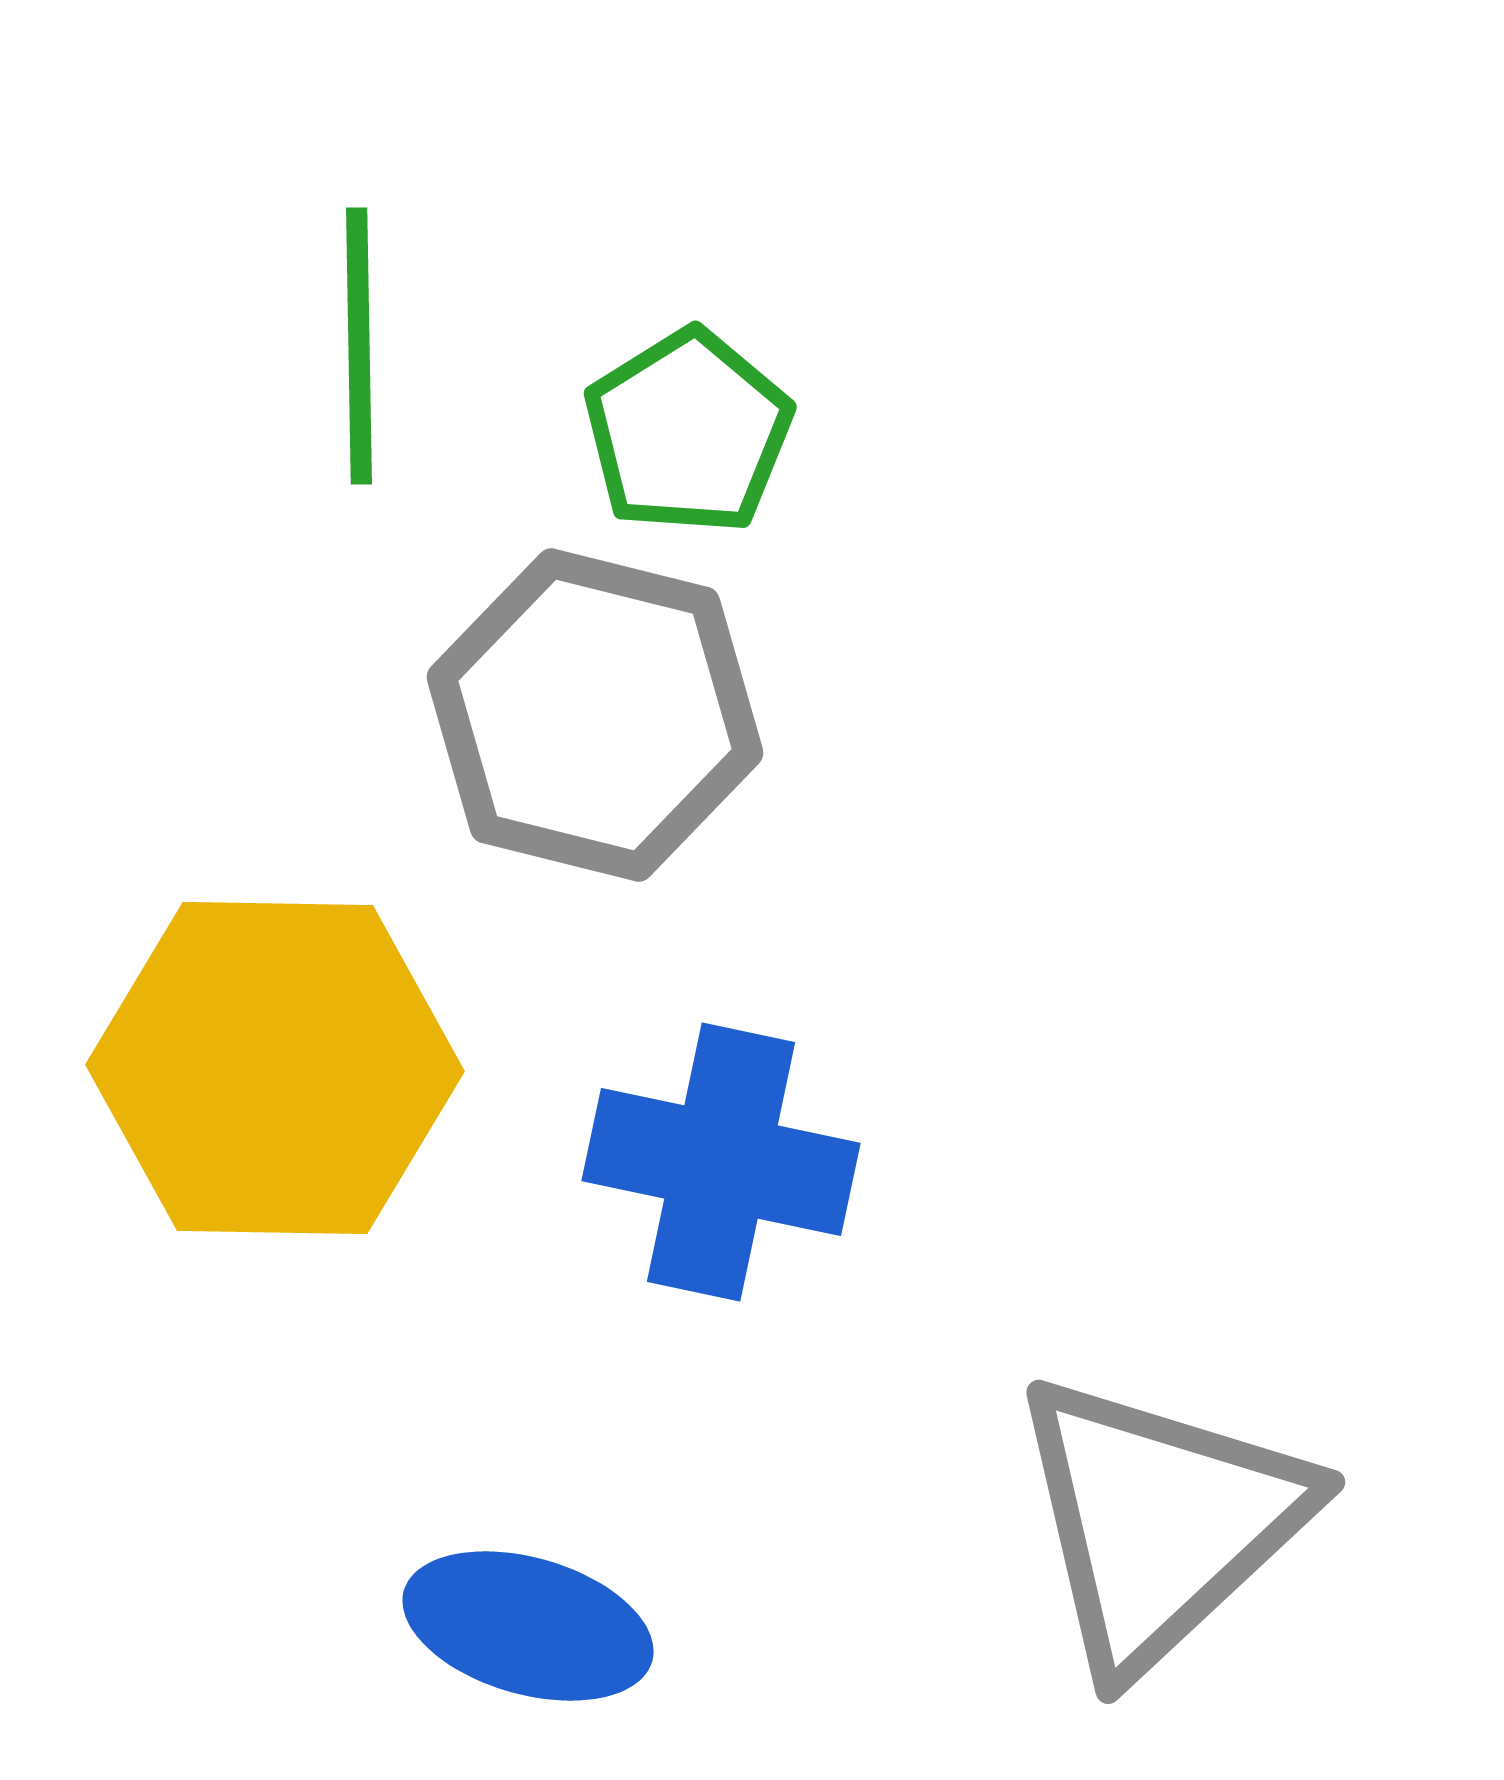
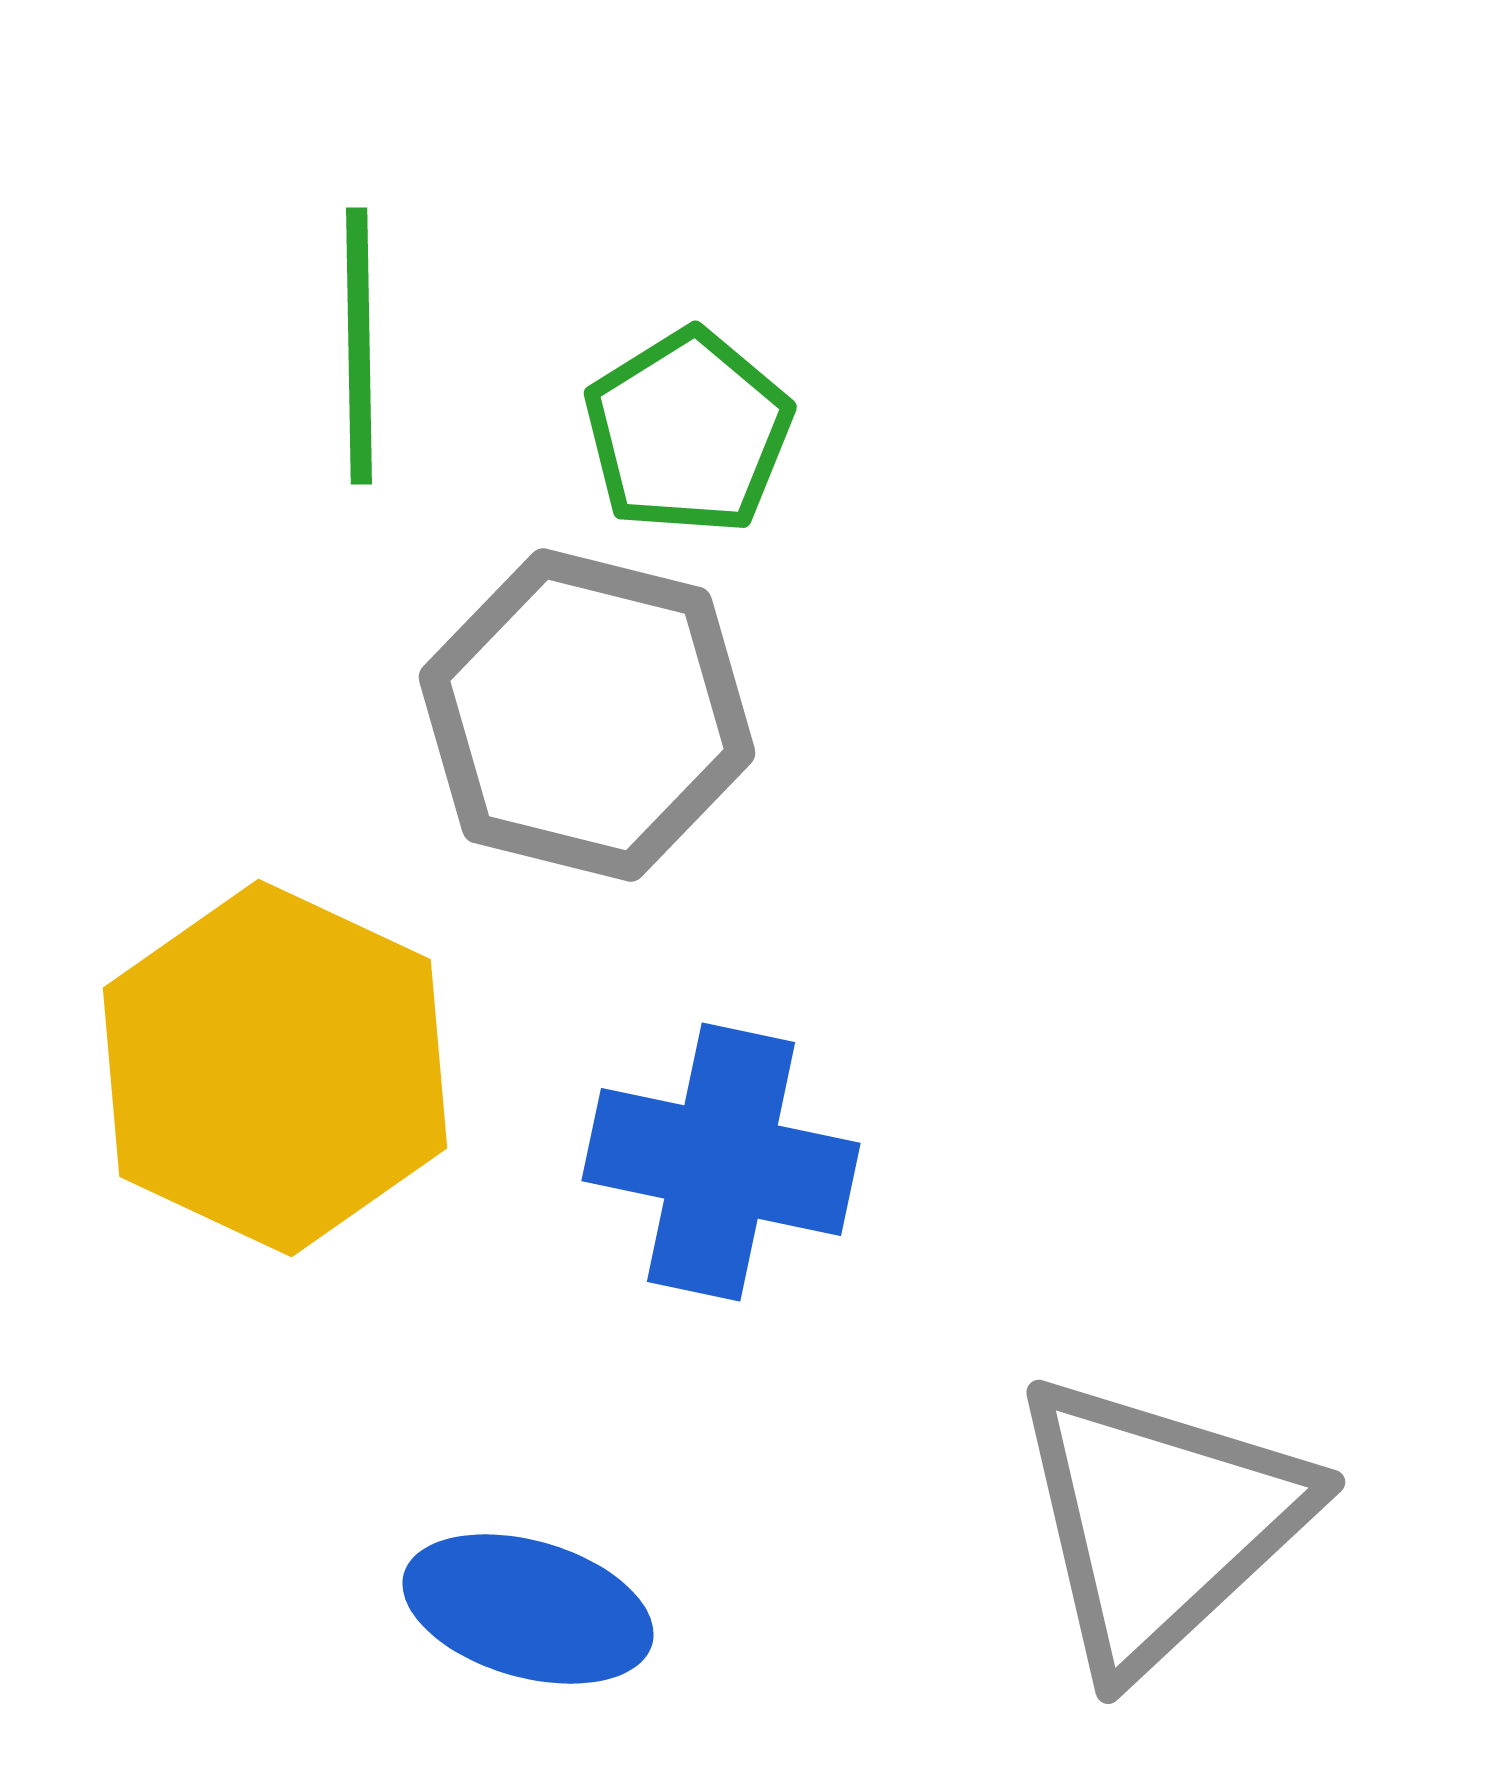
gray hexagon: moved 8 px left
yellow hexagon: rotated 24 degrees clockwise
blue ellipse: moved 17 px up
